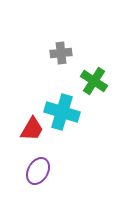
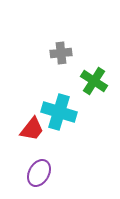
cyan cross: moved 3 px left
red trapezoid: rotated 8 degrees clockwise
purple ellipse: moved 1 px right, 2 px down
